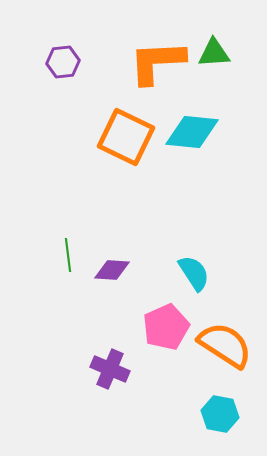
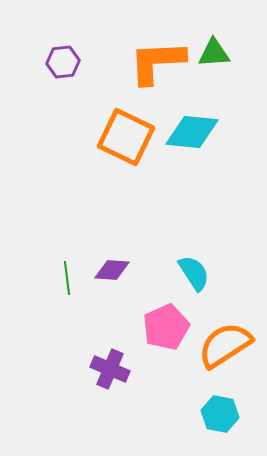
green line: moved 1 px left, 23 px down
orange semicircle: rotated 66 degrees counterclockwise
